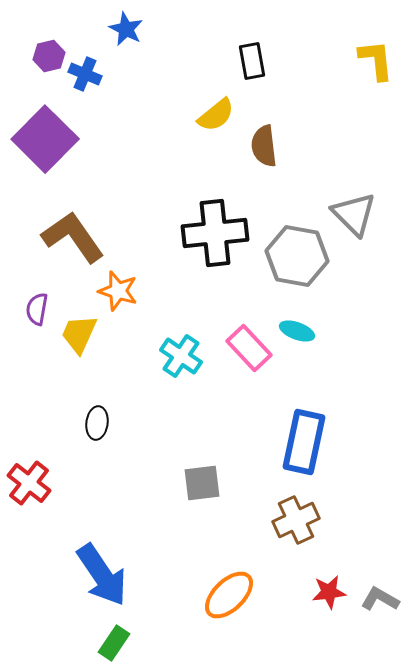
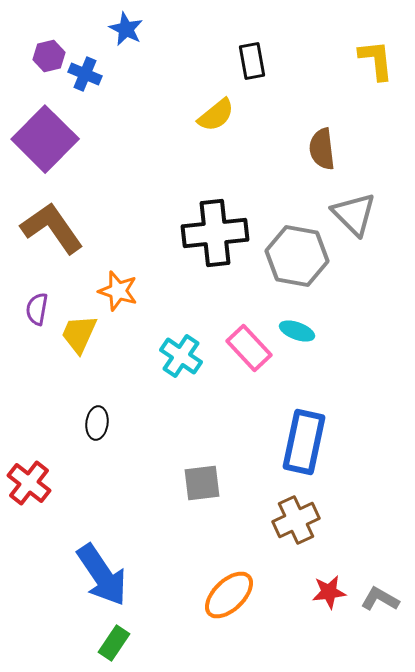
brown semicircle: moved 58 px right, 3 px down
brown L-shape: moved 21 px left, 9 px up
